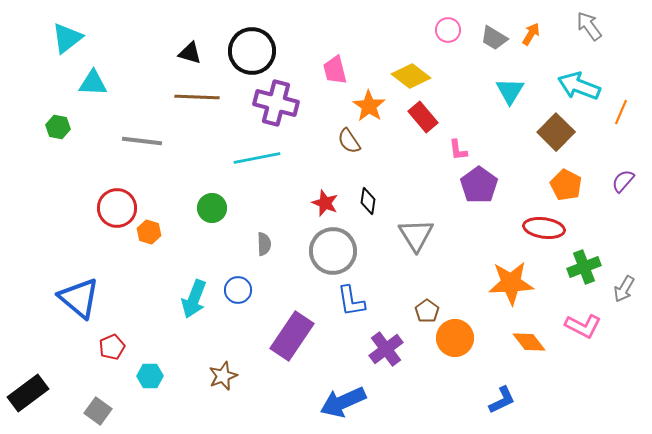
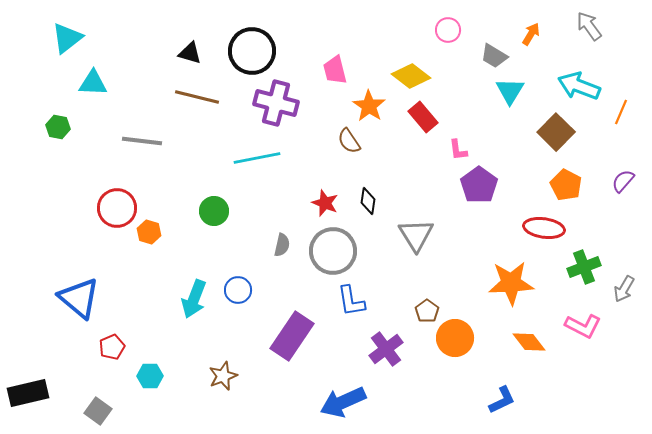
gray trapezoid at (494, 38): moved 18 px down
brown line at (197, 97): rotated 12 degrees clockwise
green circle at (212, 208): moved 2 px right, 3 px down
gray semicircle at (264, 244): moved 18 px right, 1 px down; rotated 15 degrees clockwise
black rectangle at (28, 393): rotated 24 degrees clockwise
